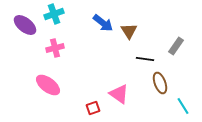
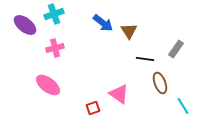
gray rectangle: moved 3 px down
